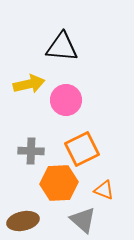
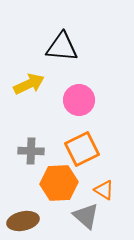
yellow arrow: rotated 12 degrees counterclockwise
pink circle: moved 13 px right
orange triangle: rotated 10 degrees clockwise
gray triangle: moved 3 px right, 4 px up
